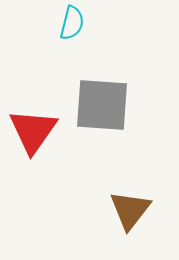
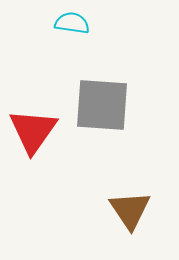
cyan semicircle: rotated 96 degrees counterclockwise
brown triangle: rotated 12 degrees counterclockwise
